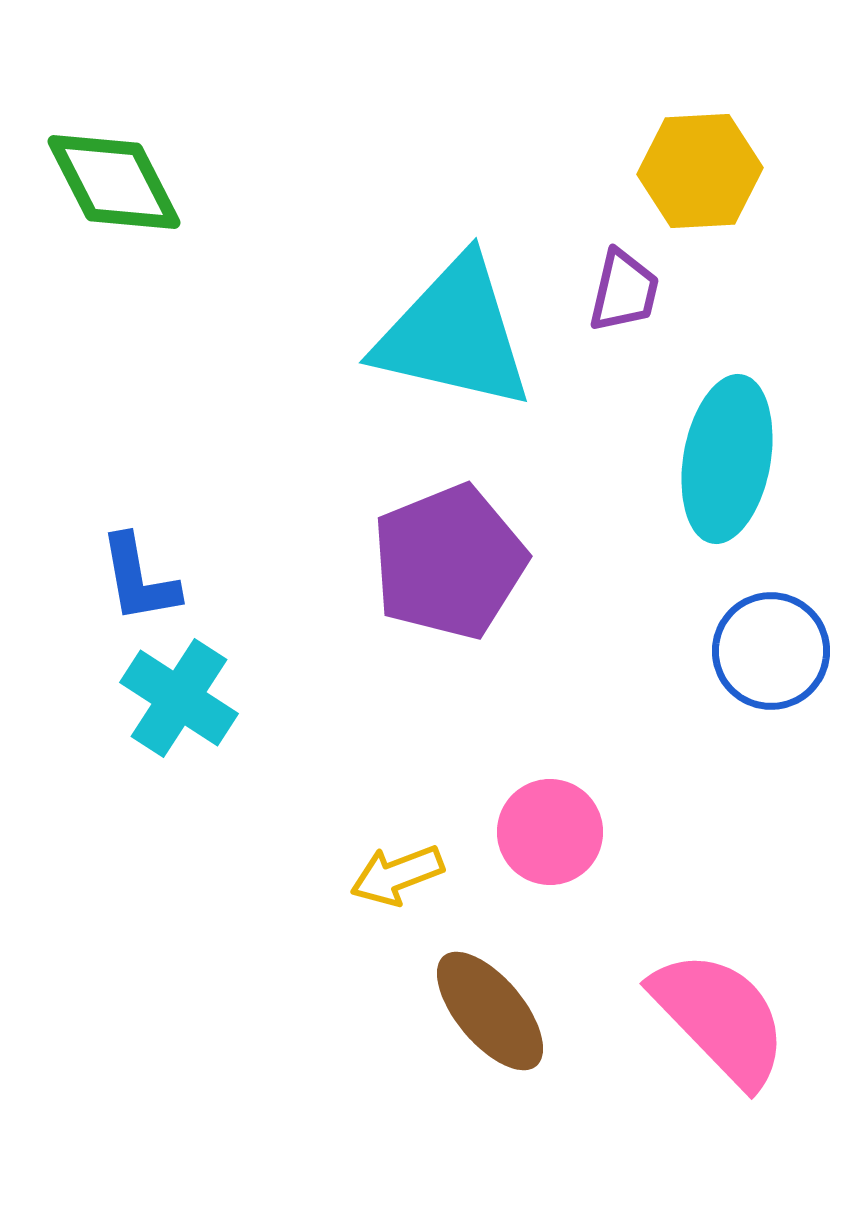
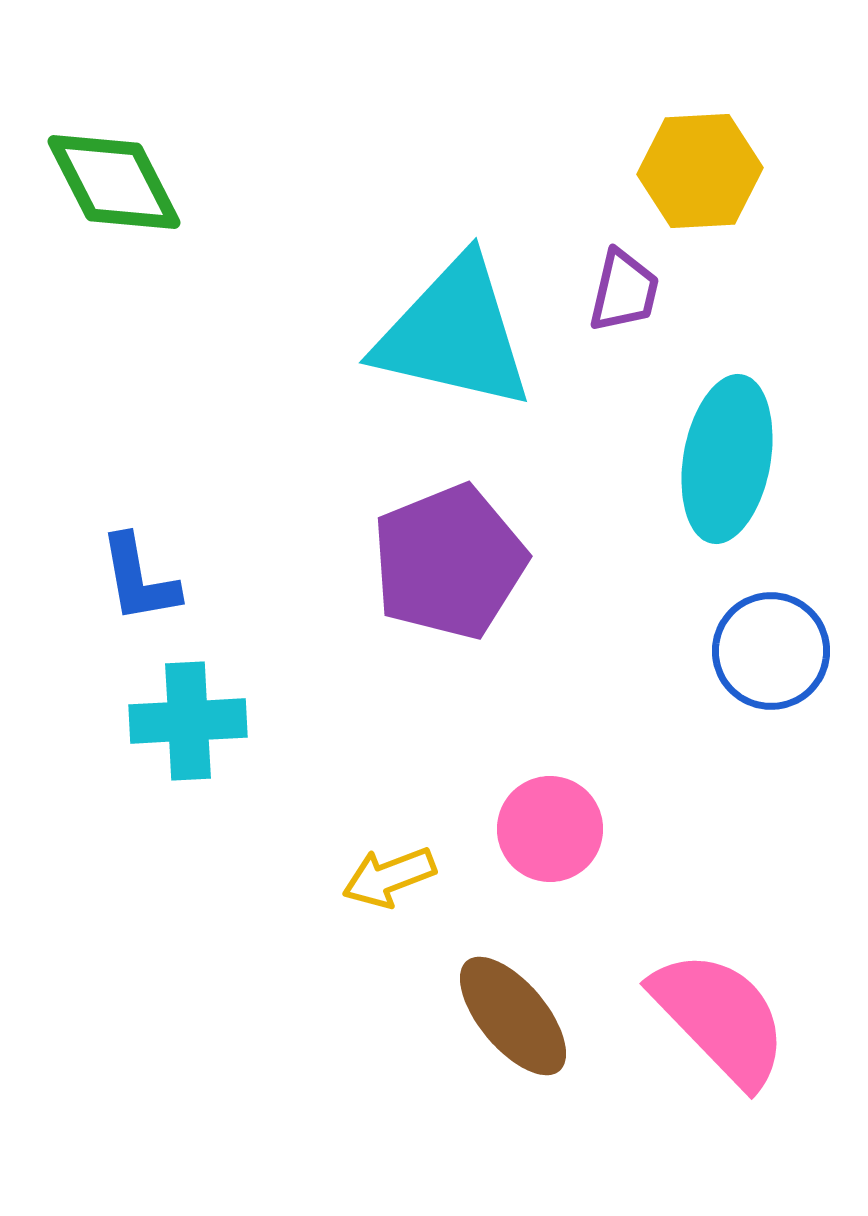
cyan cross: moved 9 px right, 23 px down; rotated 36 degrees counterclockwise
pink circle: moved 3 px up
yellow arrow: moved 8 px left, 2 px down
brown ellipse: moved 23 px right, 5 px down
